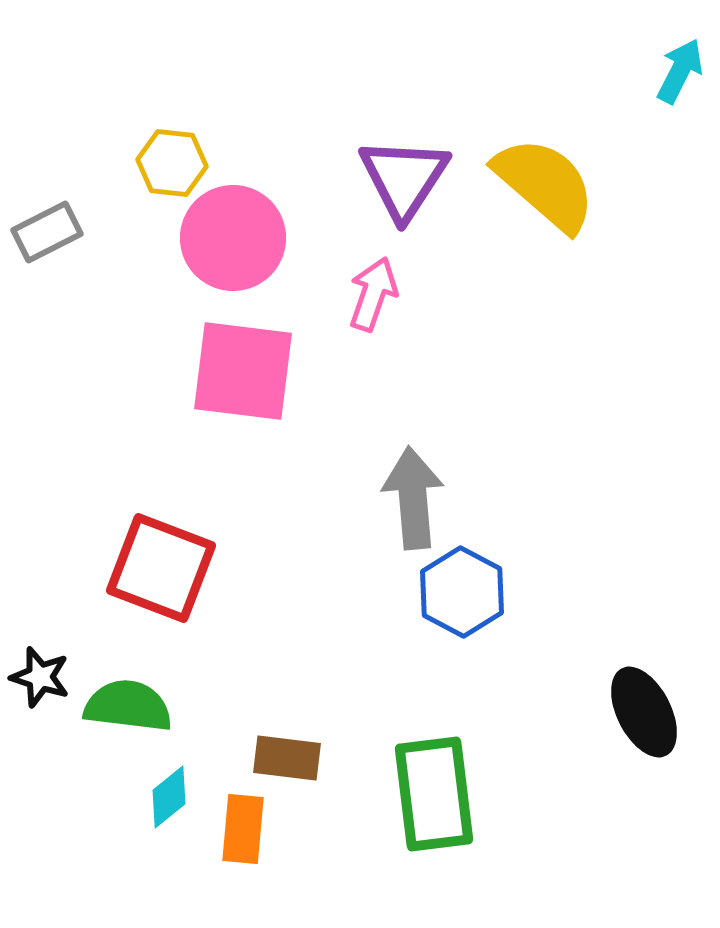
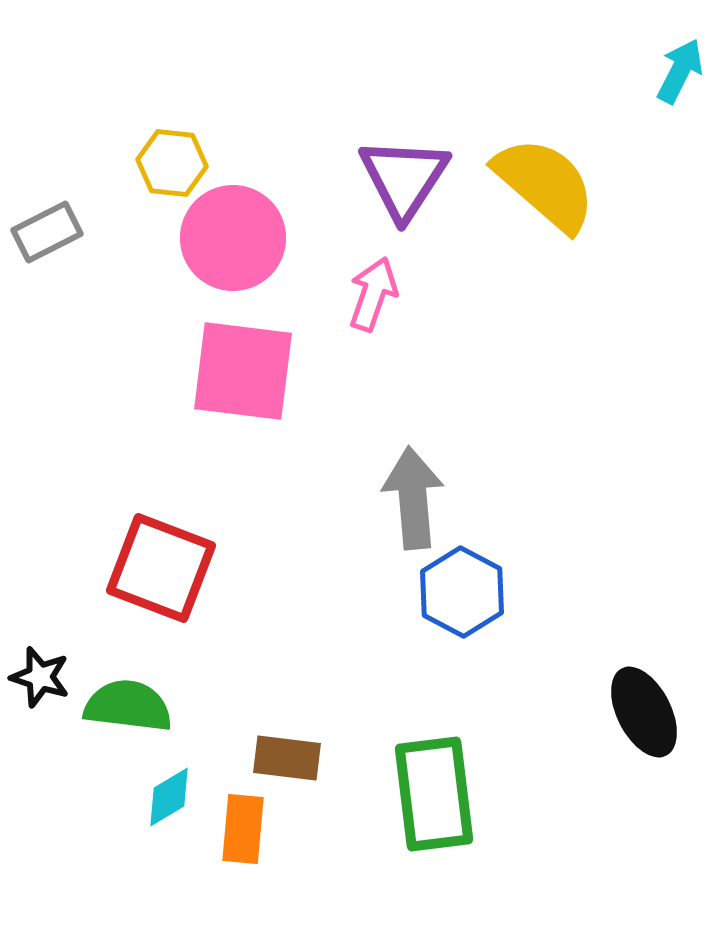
cyan diamond: rotated 8 degrees clockwise
